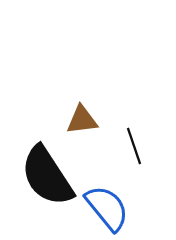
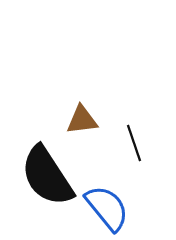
black line: moved 3 px up
